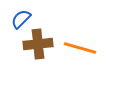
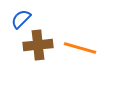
brown cross: moved 1 px down
